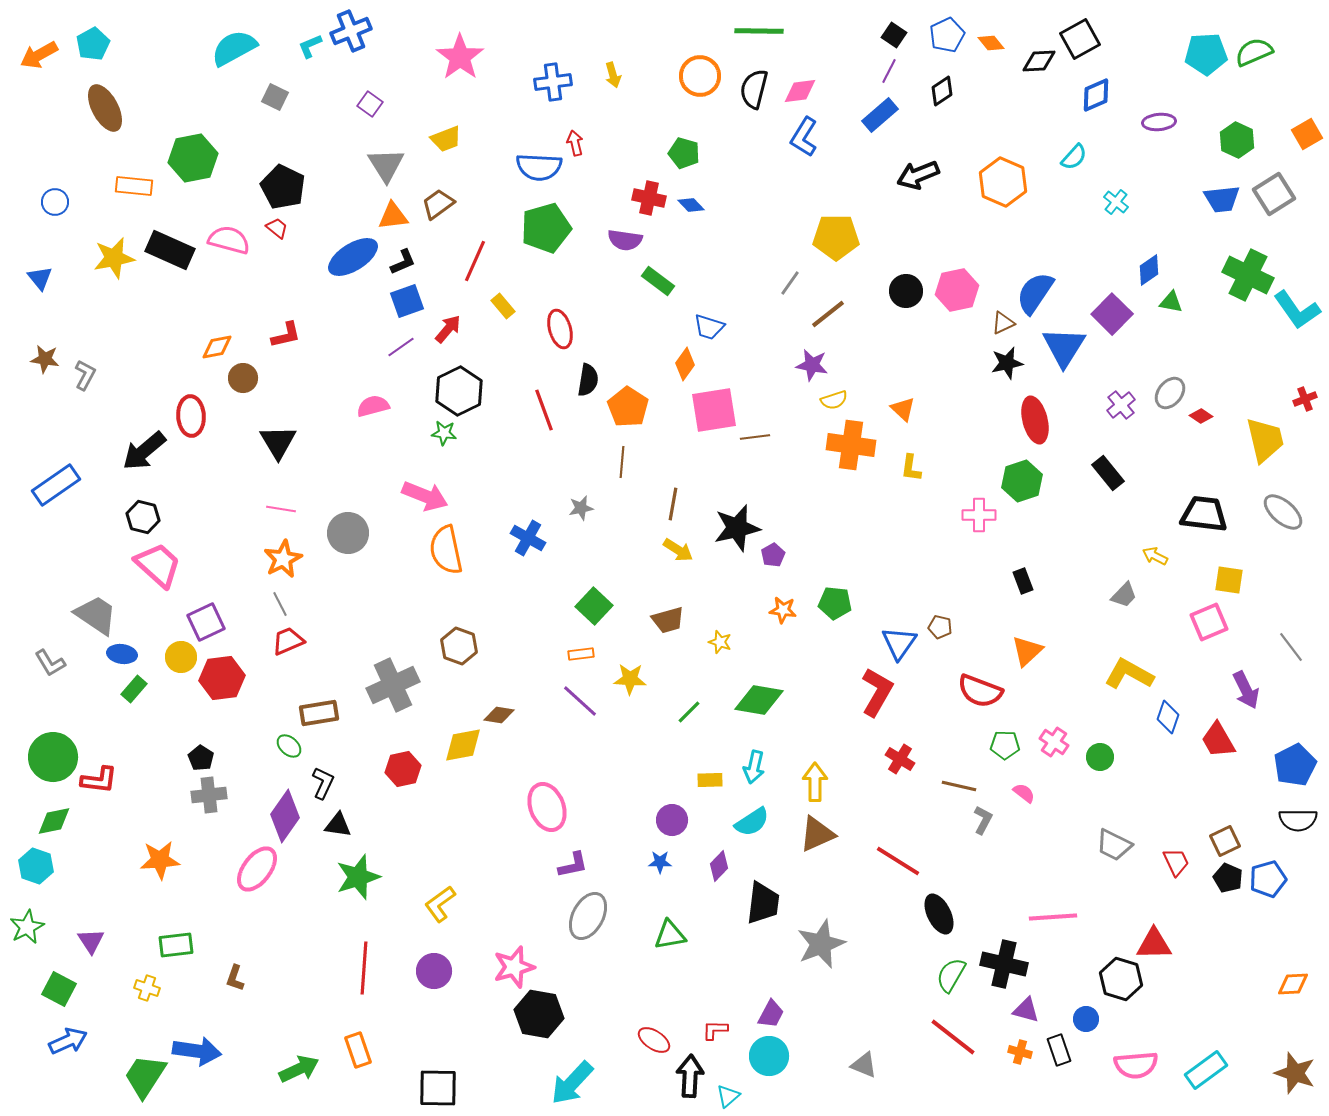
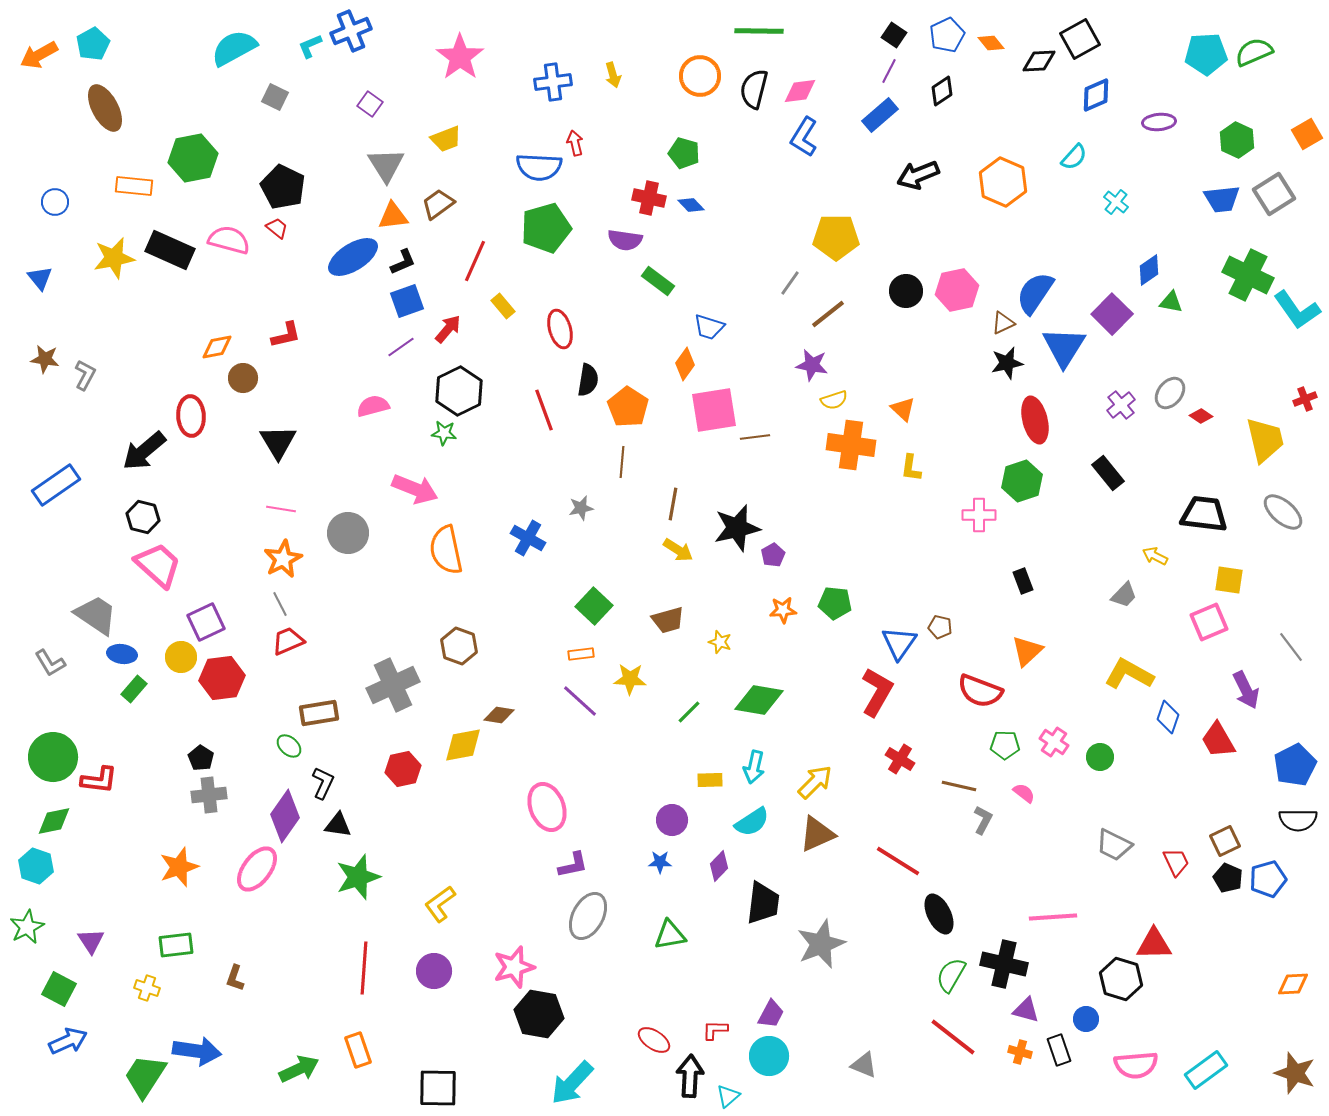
pink arrow at (425, 496): moved 10 px left, 7 px up
orange star at (783, 610): rotated 12 degrees counterclockwise
yellow arrow at (815, 782): rotated 45 degrees clockwise
orange star at (160, 860): moved 19 px right, 7 px down; rotated 15 degrees counterclockwise
